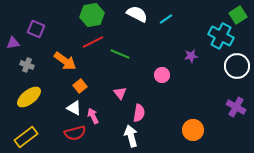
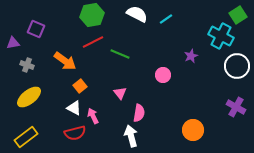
purple star: rotated 16 degrees counterclockwise
pink circle: moved 1 px right
